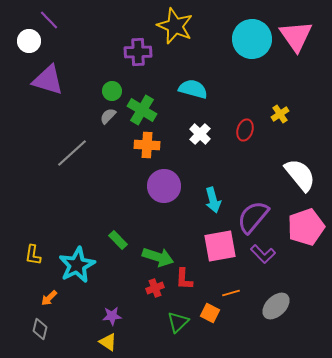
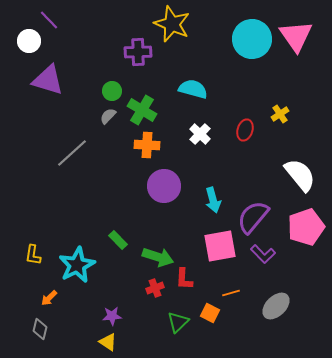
yellow star: moved 3 px left, 2 px up
